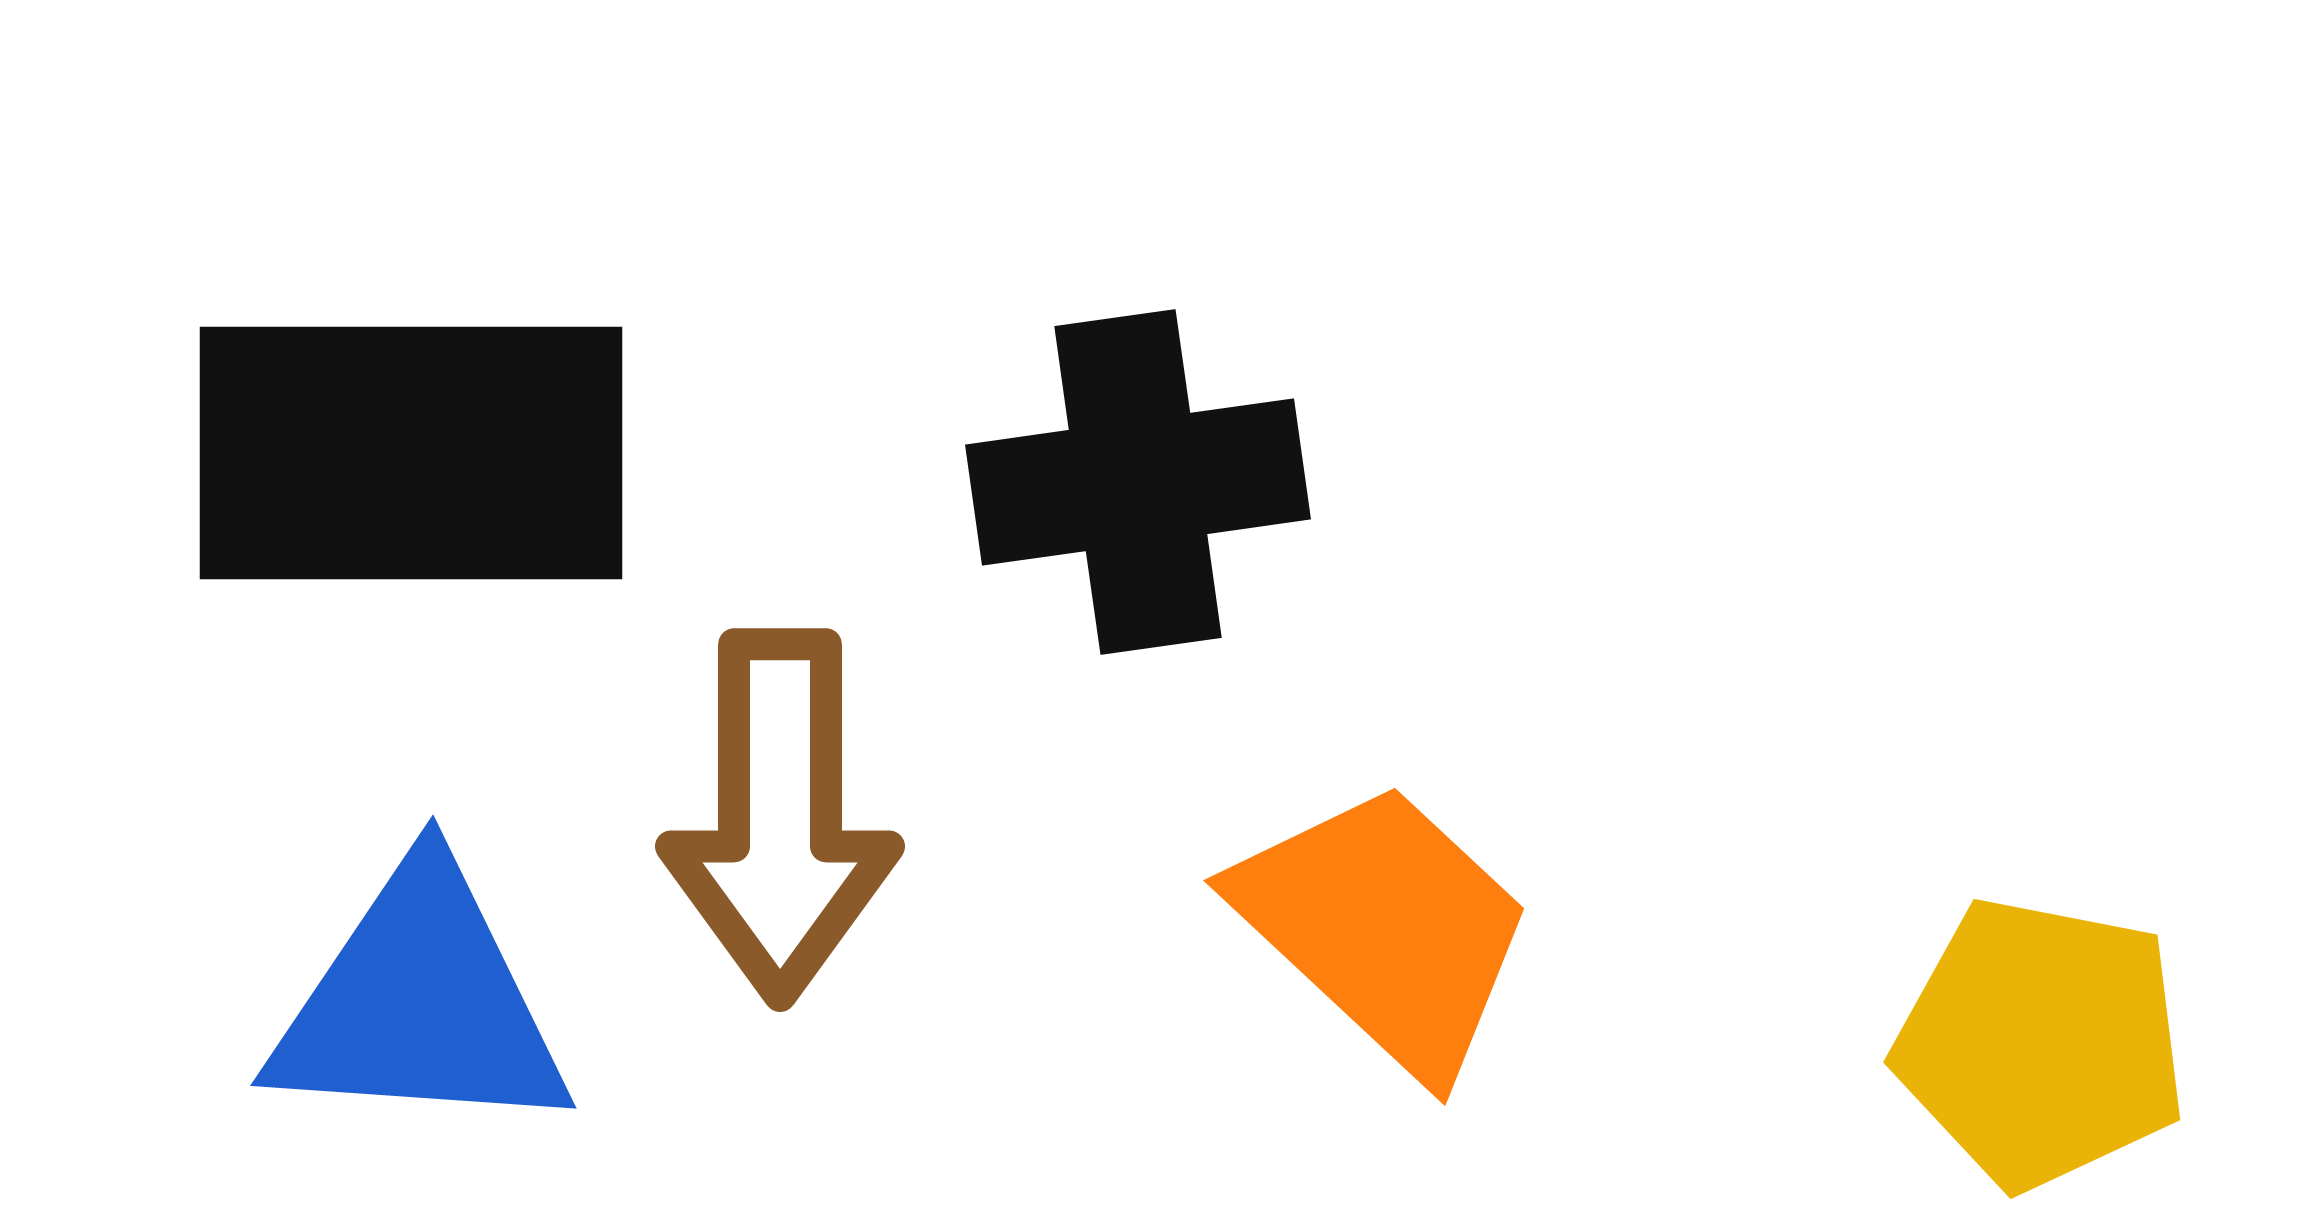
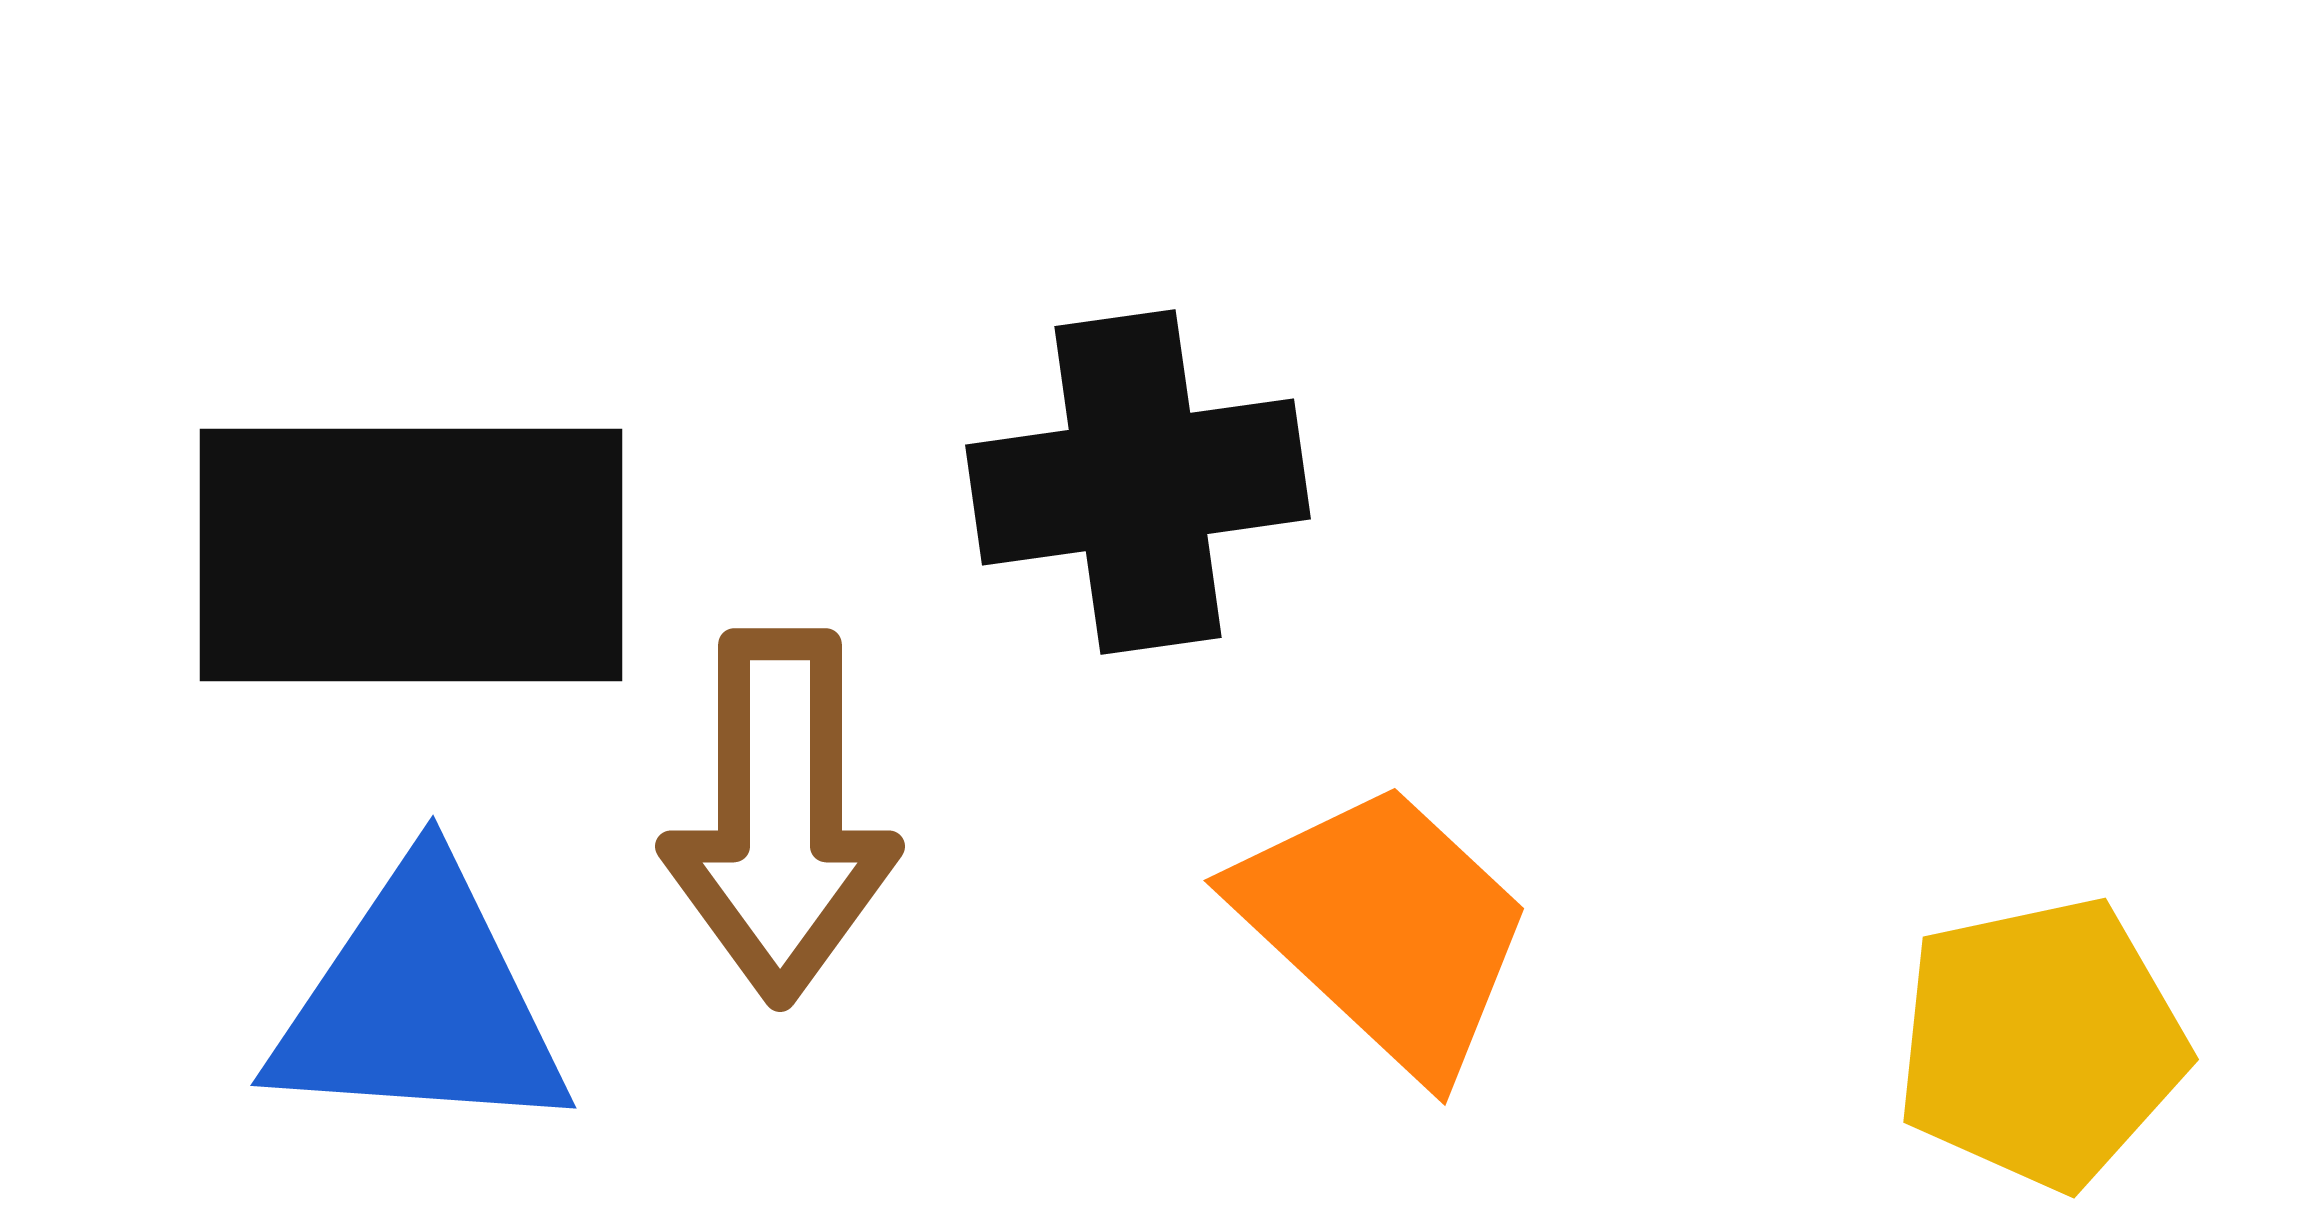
black rectangle: moved 102 px down
yellow pentagon: rotated 23 degrees counterclockwise
